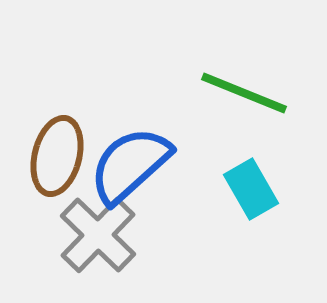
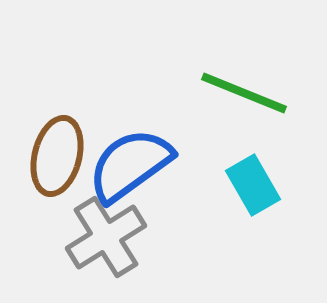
blue semicircle: rotated 6 degrees clockwise
cyan rectangle: moved 2 px right, 4 px up
gray cross: moved 8 px right, 2 px down; rotated 14 degrees clockwise
